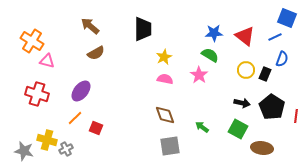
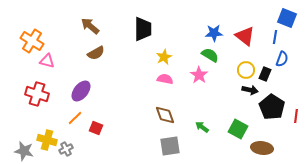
blue line: rotated 56 degrees counterclockwise
black arrow: moved 8 px right, 13 px up
